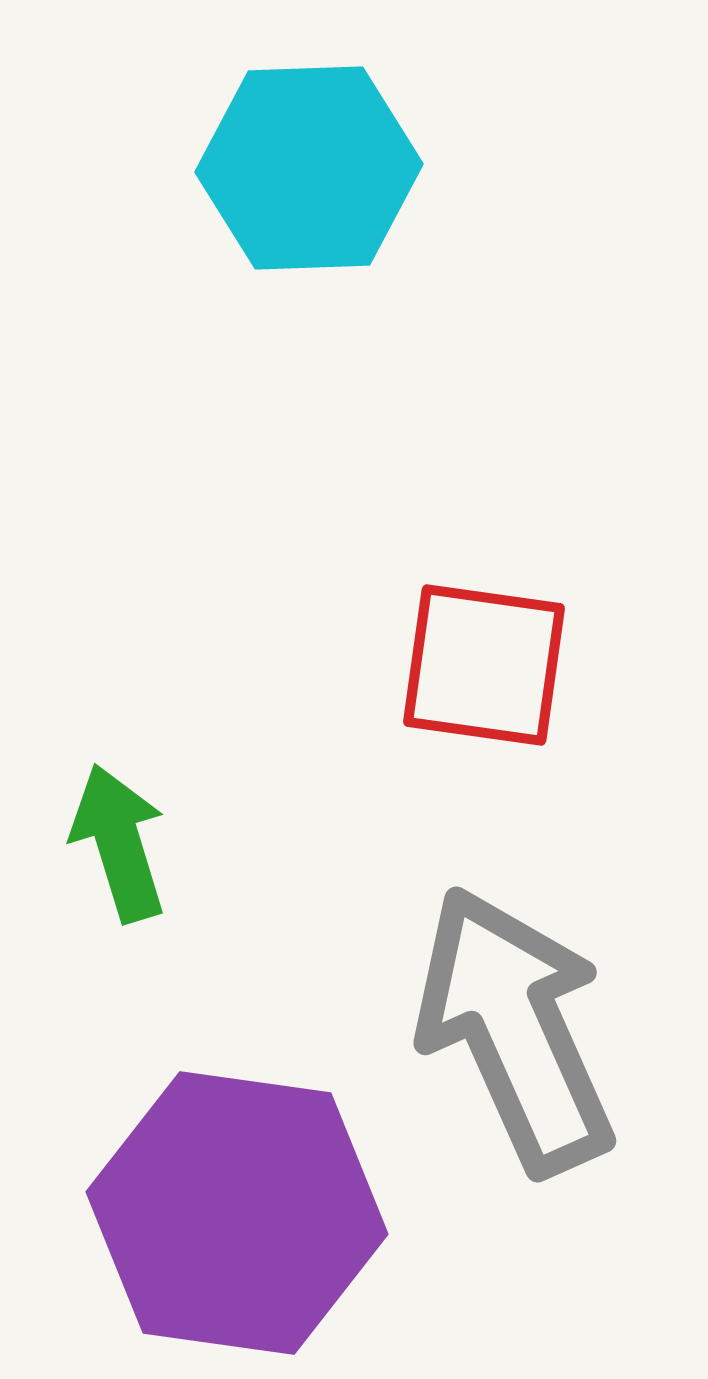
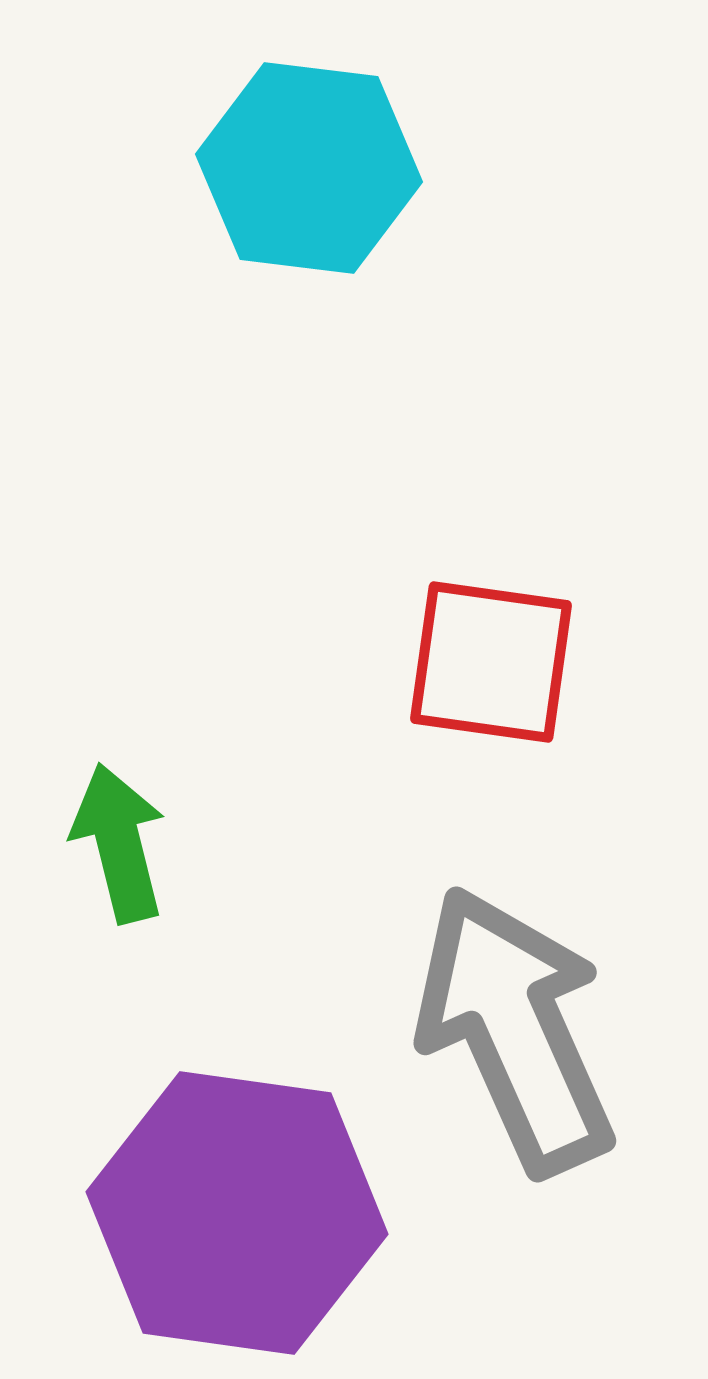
cyan hexagon: rotated 9 degrees clockwise
red square: moved 7 px right, 3 px up
green arrow: rotated 3 degrees clockwise
